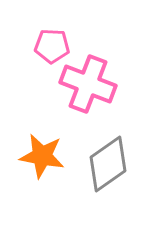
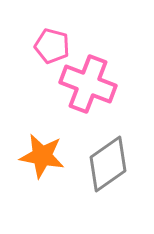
pink pentagon: rotated 12 degrees clockwise
